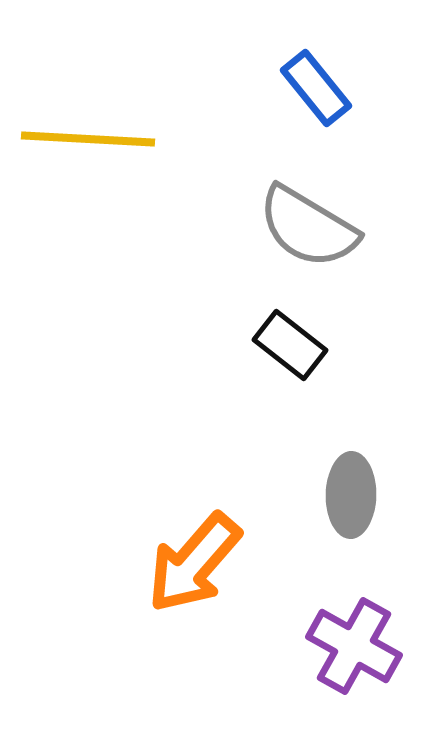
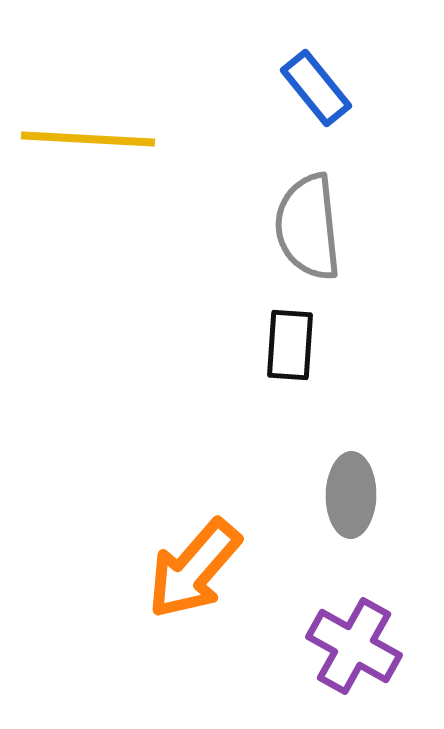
gray semicircle: rotated 53 degrees clockwise
black rectangle: rotated 56 degrees clockwise
orange arrow: moved 6 px down
